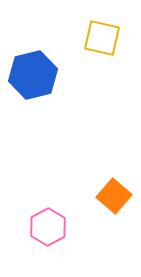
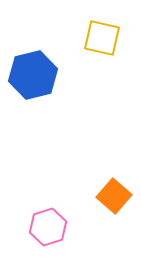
pink hexagon: rotated 12 degrees clockwise
